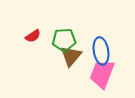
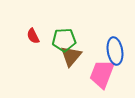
red semicircle: rotated 98 degrees clockwise
blue ellipse: moved 14 px right
